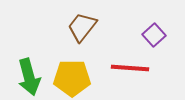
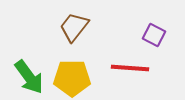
brown trapezoid: moved 8 px left
purple square: rotated 20 degrees counterclockwise
green arrow: rotated 21 degrees counterclockwise
